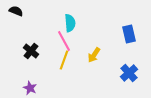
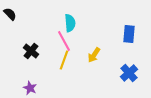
black semicircle: moved 6 px left, 3 px down; rotated 24 degrees clockwise
blue rectangle: rotated 18 degrees clockwise
